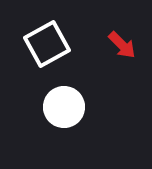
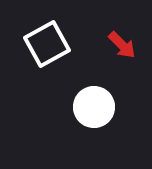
white circle: moved 30 px right
